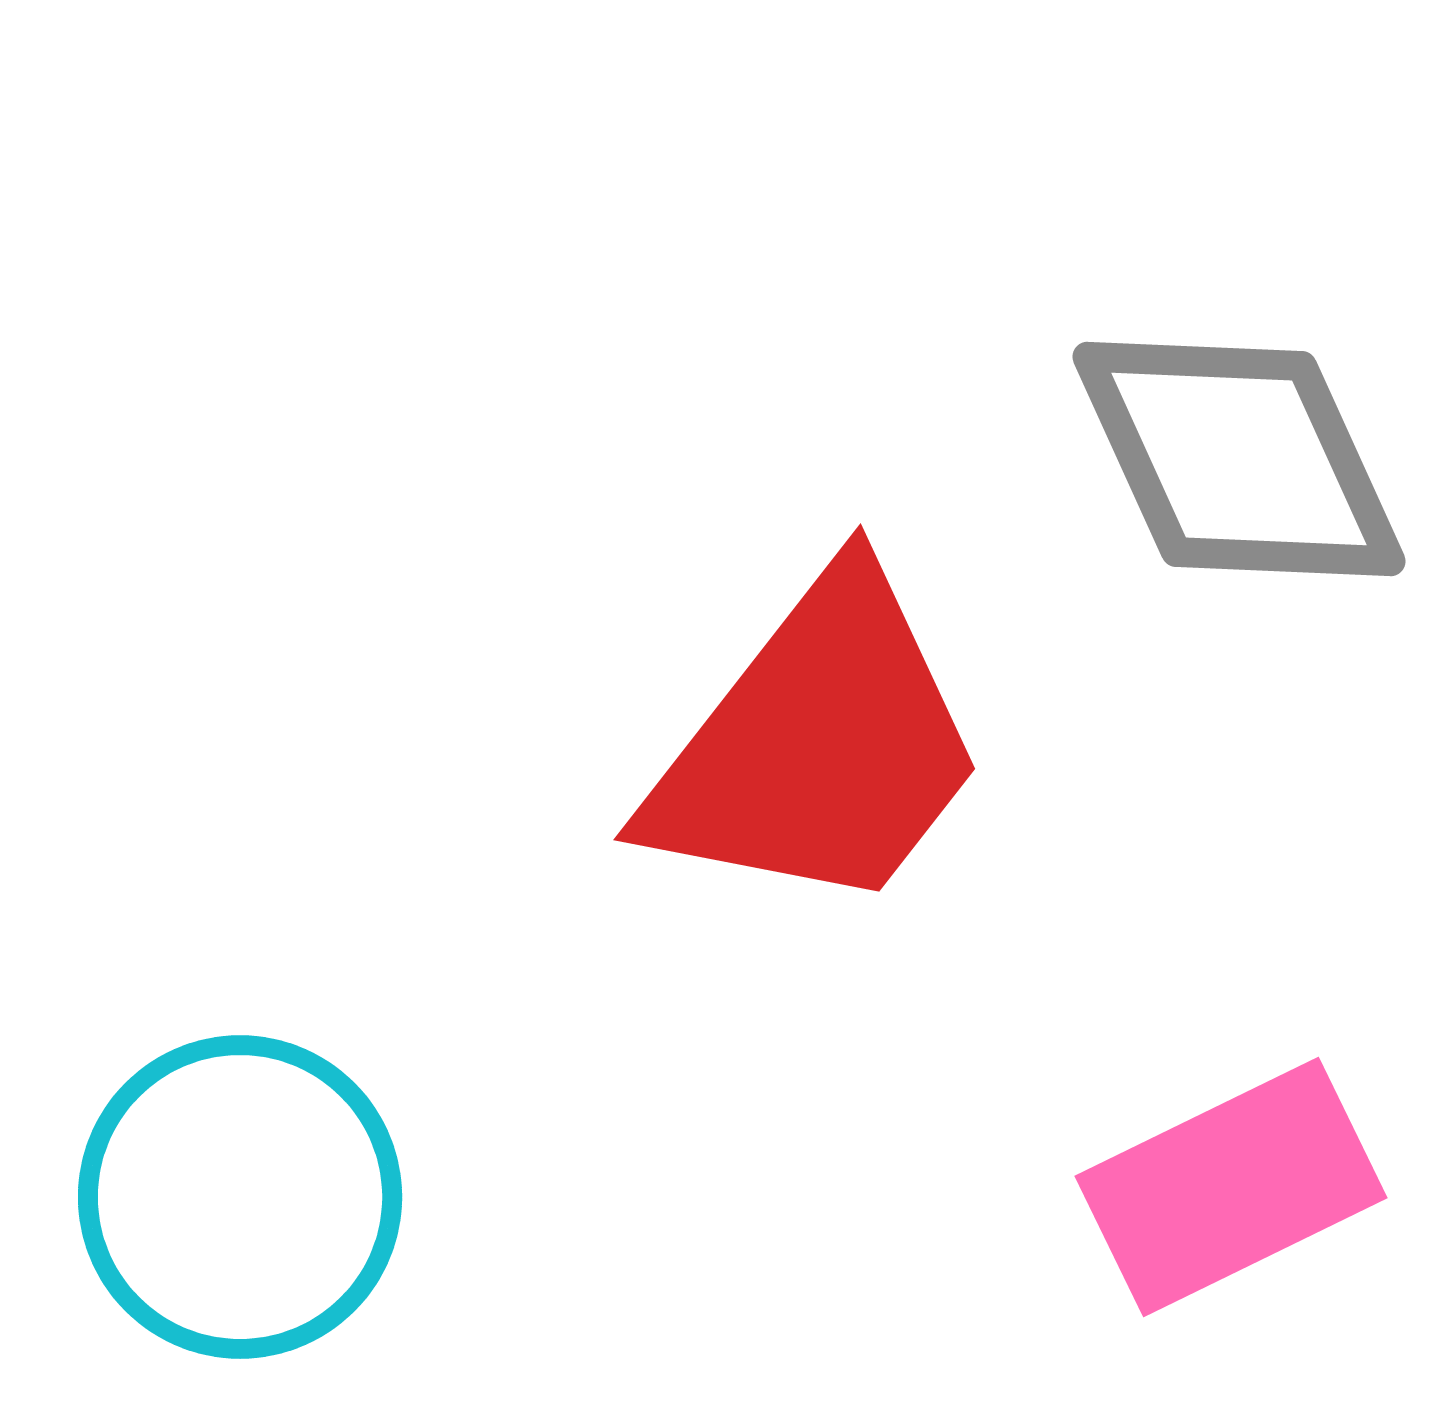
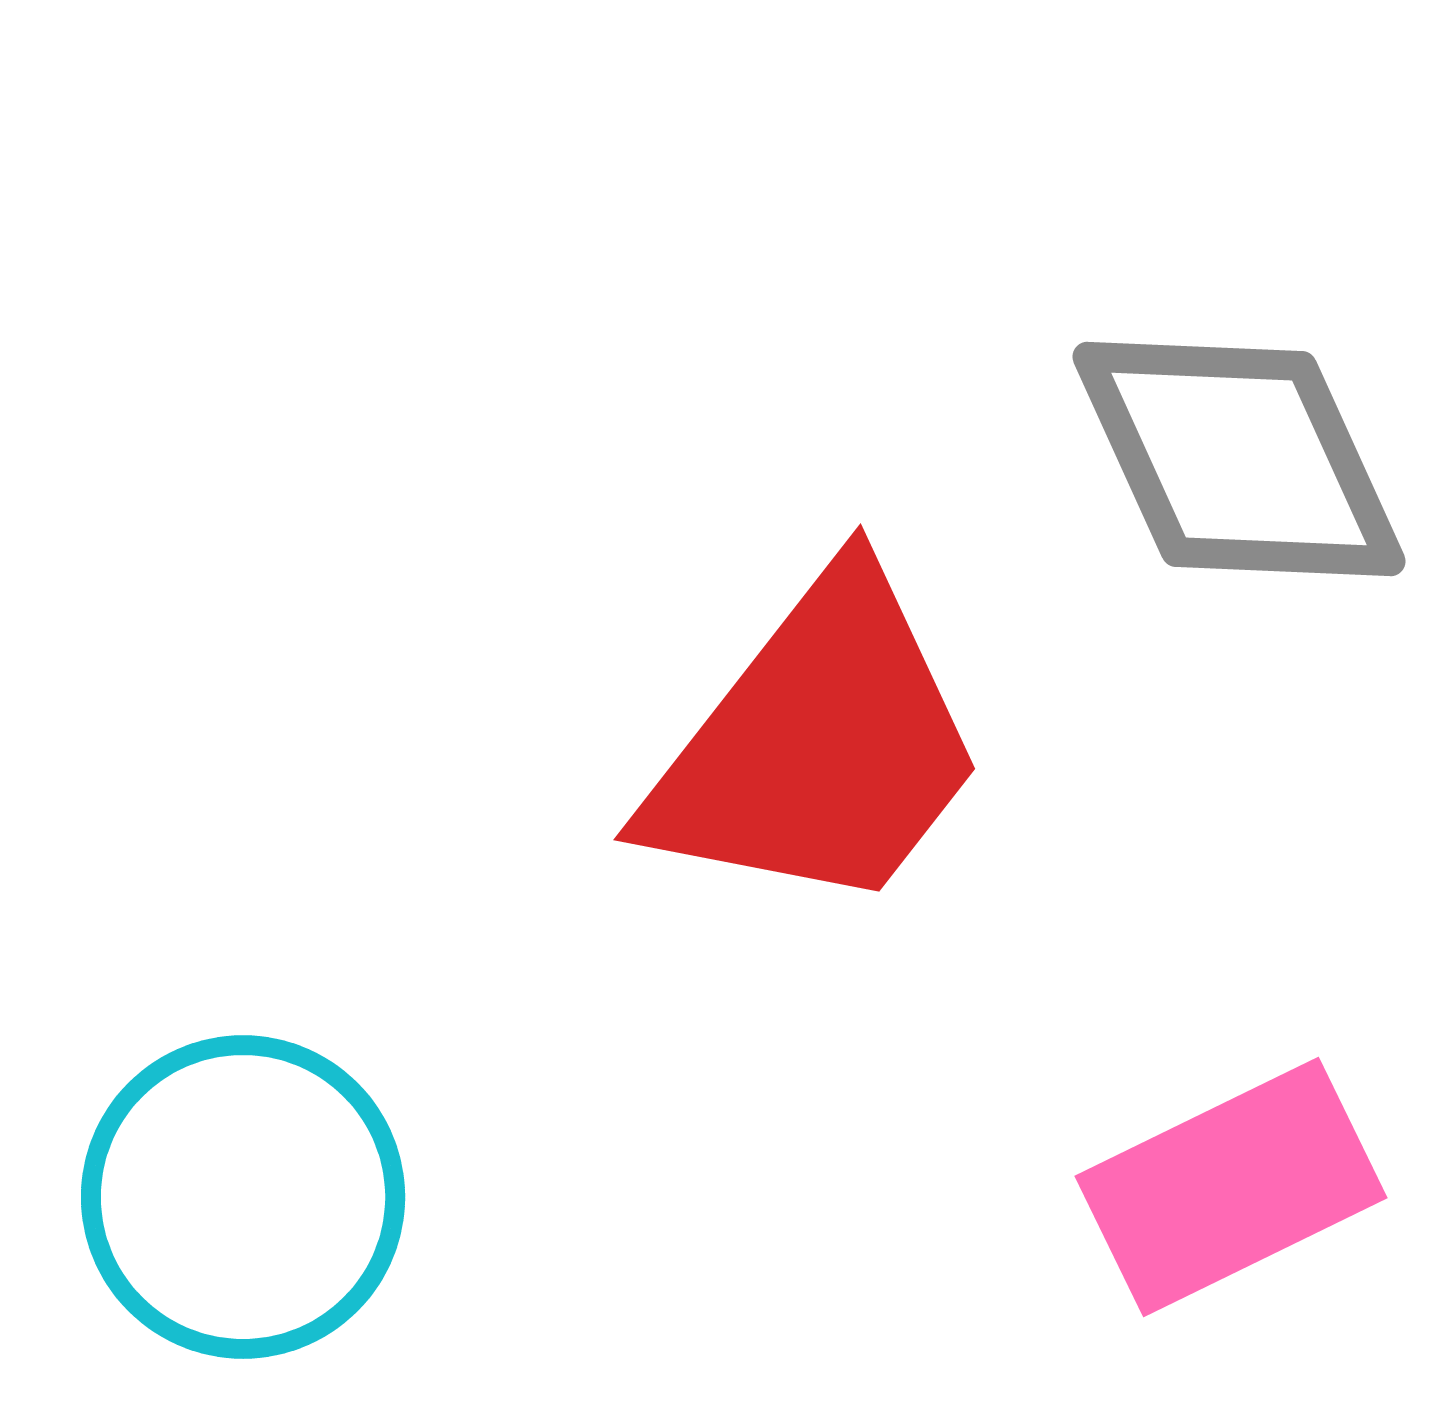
cyan circle: moved 3 px right
